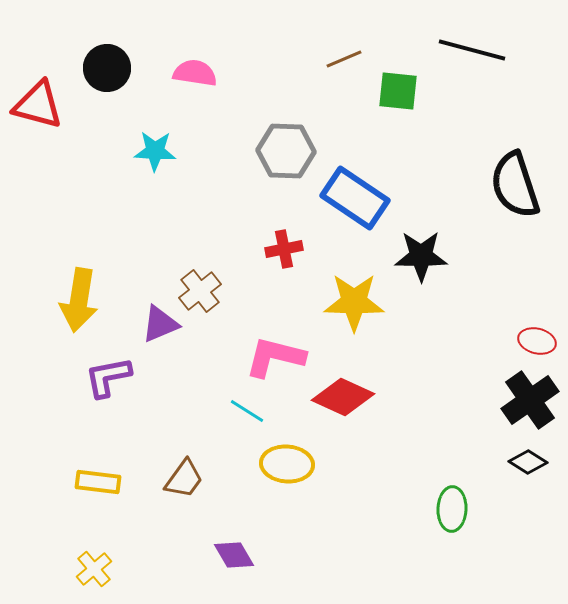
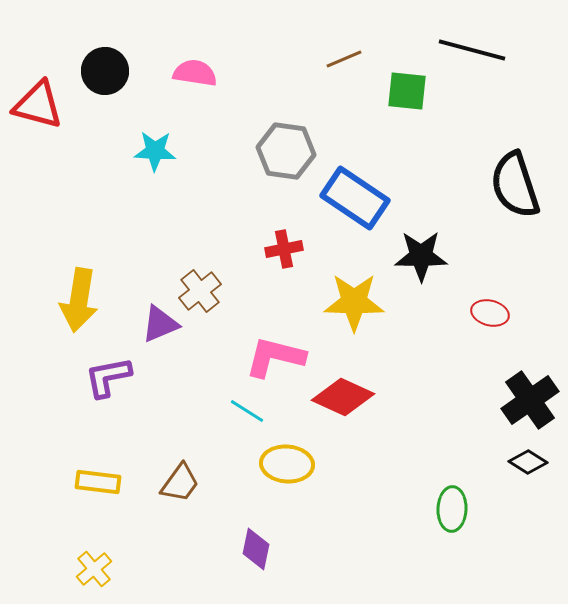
black circle: moved 2 px left, 3 px down
green square: moved 9 px right
gray hexagon: rotated 6 degrees clockwise
red ellipse: moved 47 px left, 28 px up
brown trapezoid: moved 4 px left, 4 px down
purple diamond: moved 22 px right, 6 px up; rotated 42 degrees clockwise
